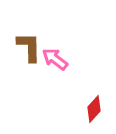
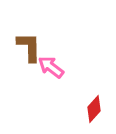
pink arrow: moved 4 px left, 8 px down
